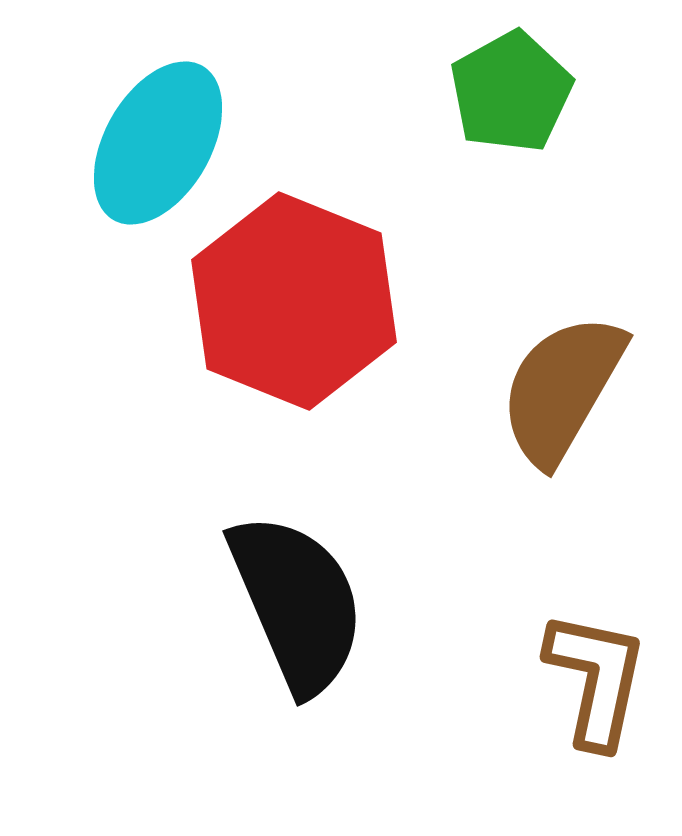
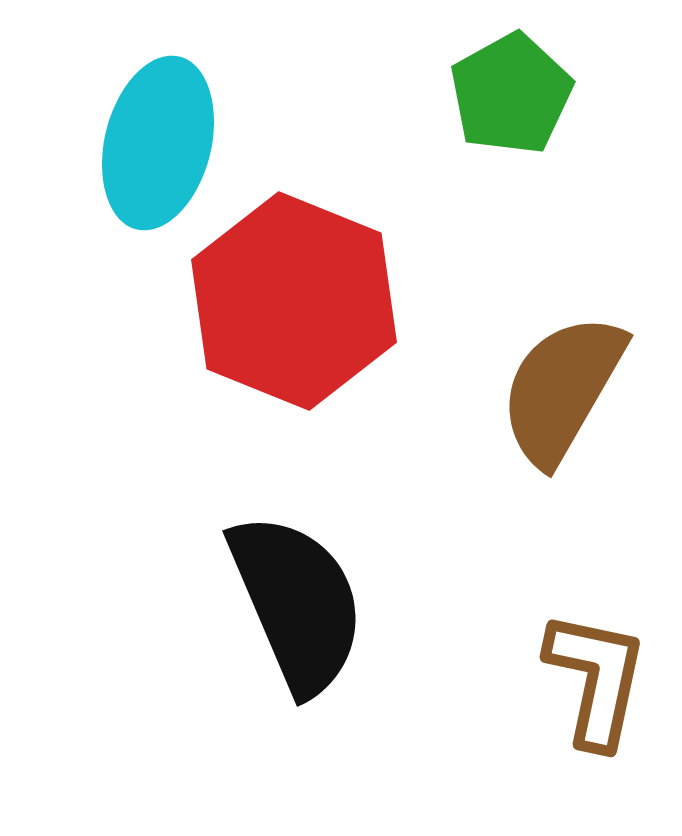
green pentagon: moved 2 px down
cyan ellipse: rotated 16 degrees counterclockwise
